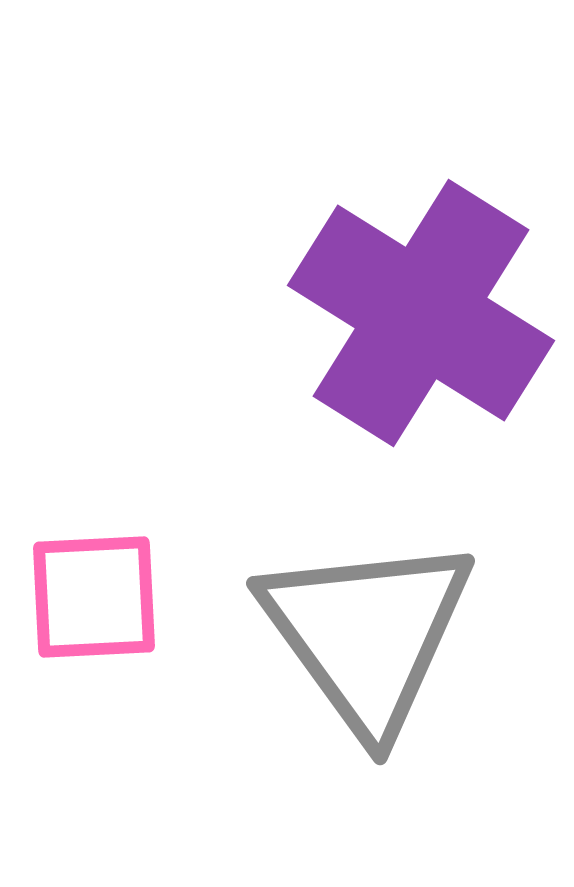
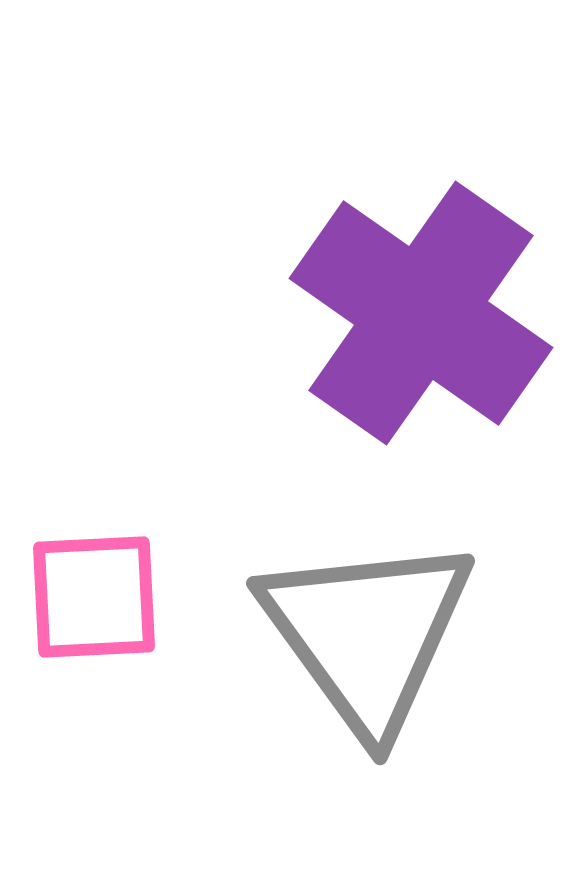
purple cross: rotated 3 degrees clockwise
